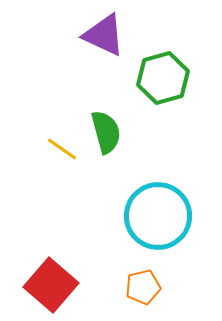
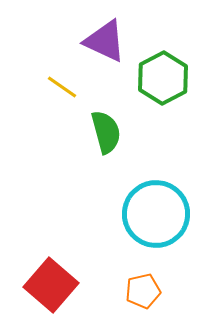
purple triangle: moved 1 px right, 6 px down
green hexagon: rotated 12 degrees counterclockwise
yellow line: moved 62 px up
cyan circle: moved 2 px left, 2 px up
orange pentagon: moved 4 px down
